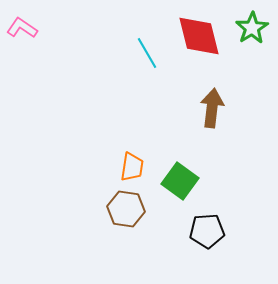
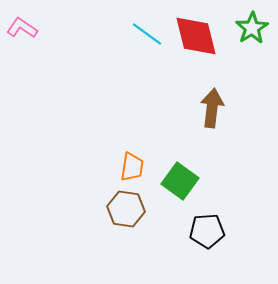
red diamond: moved 3 px left
cyan line: moved 19 px up; rotated 24 degrees counterclockwise
